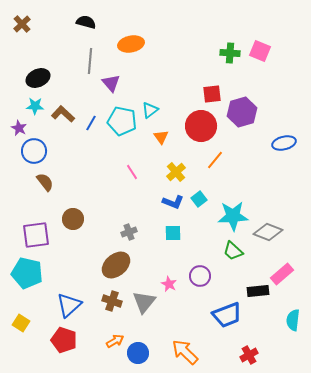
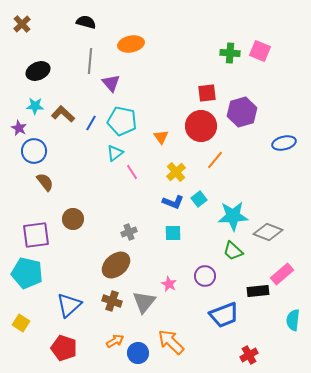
black ellipse at (38, 78): moved 7 px up
red square at (212, 94): moved 5 px left, 1 px up
cyan triangle at (150, 110): moved 35 px left, 43 px down
purple circle at (200, 276): moved 5 px right
blue trapezoid at (227, 315): moved 3 px left
red pentagon at (64, 340): moved 8 px down
orange arrow at (185, 352): moved 14 px left, 10 px up
